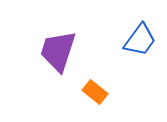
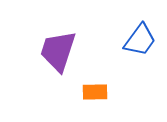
orange rectangle: rotated 40 degrees counterclockwise
